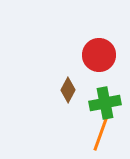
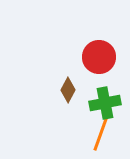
red circle: moved 2 px down
